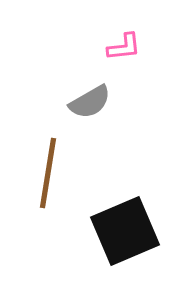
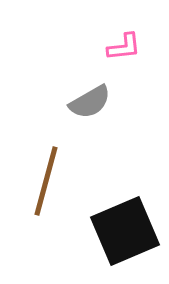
brown line: moved 2 px left, 8 px down; rotated 6 degrees clockwise
